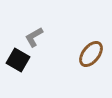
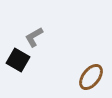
brown ellipse: moved 23 px down
